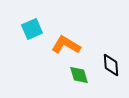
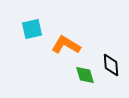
cyan square: rotated 10 degrees clockwise
green diamond: moved 6 px right
